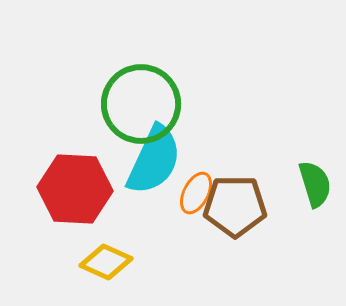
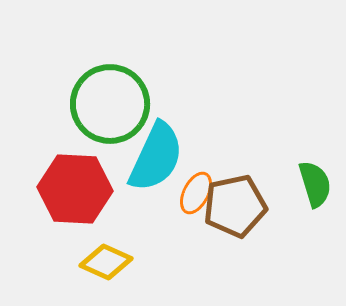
green circle: moved 31 px left
cyan semicircle: moved 2 px right, 3 px up
brown pentagon: rotated 12 degrees counterclockwise
